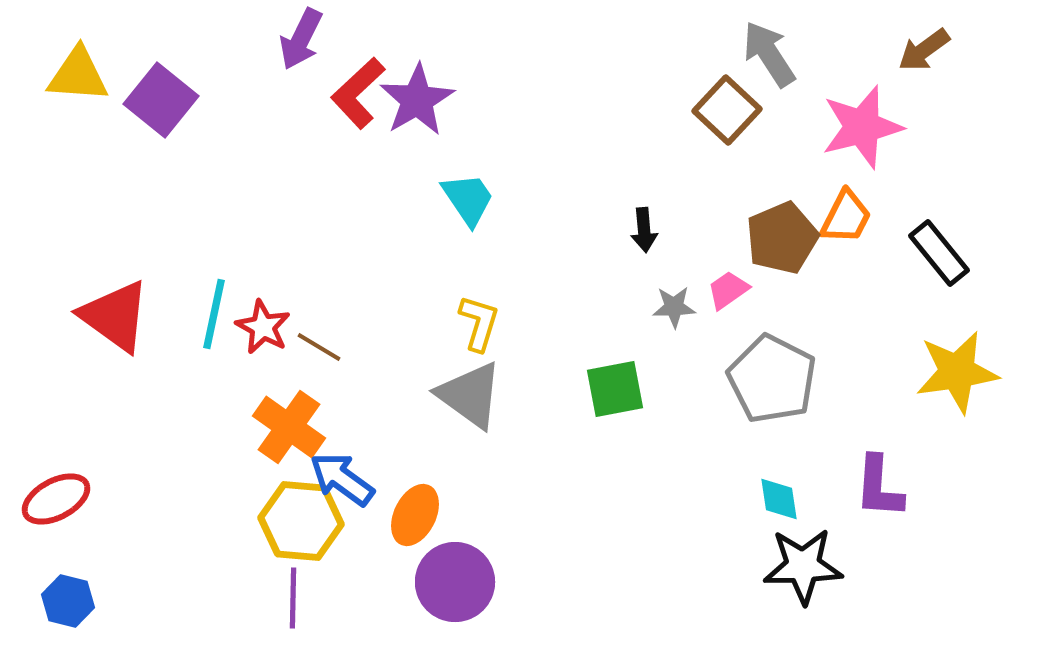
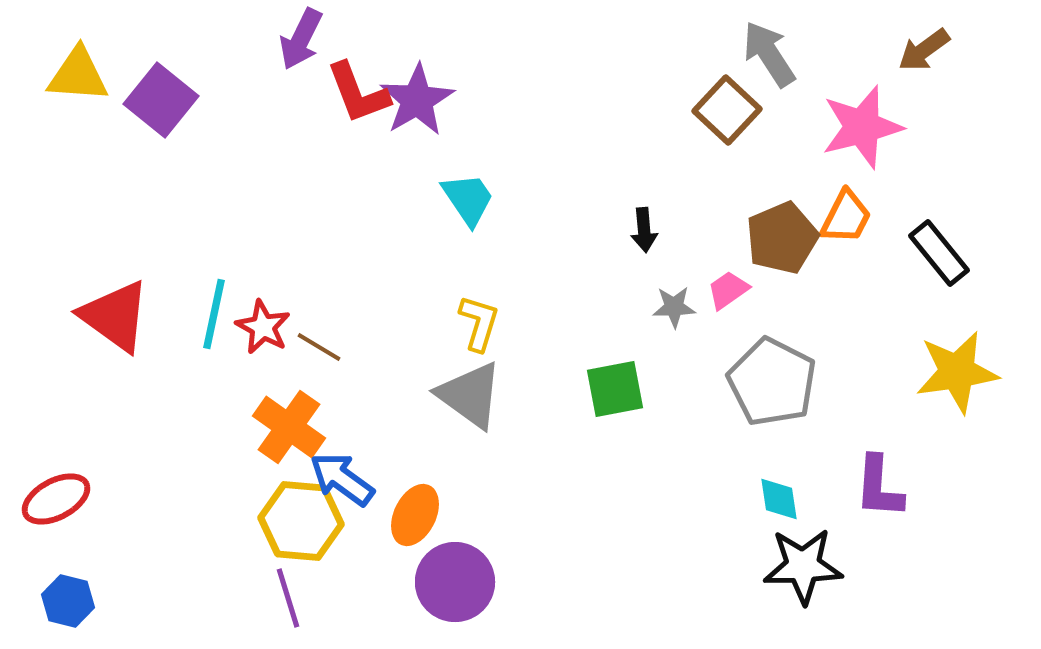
red L-shape: rotated 68 degrees counterclockwise
gray pentagon: moved 3 px down
purple line: moved 5 px left; rotated 18 degrees counterclockwise
